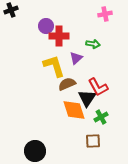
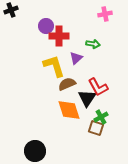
orange diamond: moved 5 px left
brown square: moved 3 px right, 13 px up; rotated 21 degrees clockwise
